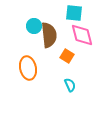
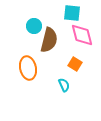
cyan square: moved 2 px left
brown semicircle: moved 5 px down; rotated 20 degrees clockwise
orange square: moved 8 px right, 8 px down
cyan semicircle: moved 6 px left
